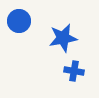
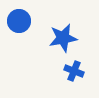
blue cross: rotated 12 degrees clockwise
